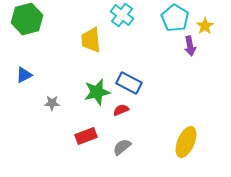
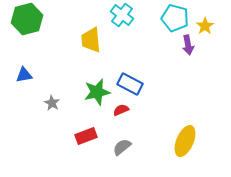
cyan pentagon: rotated 16 degrees counterclockwise
purple arrow: moved 2 px left, 1 px up
blue triangle: rotated 18 degrees clockwise
blue rectangle: moved 1 px right, 1 px down
gray star: rotated 28 degrees clockwise
yellow ellipse: moved 1 px left, 1 px up
